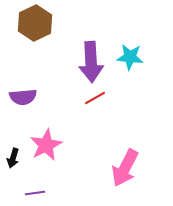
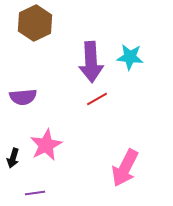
red line: moved 2 px right, 1 px down
